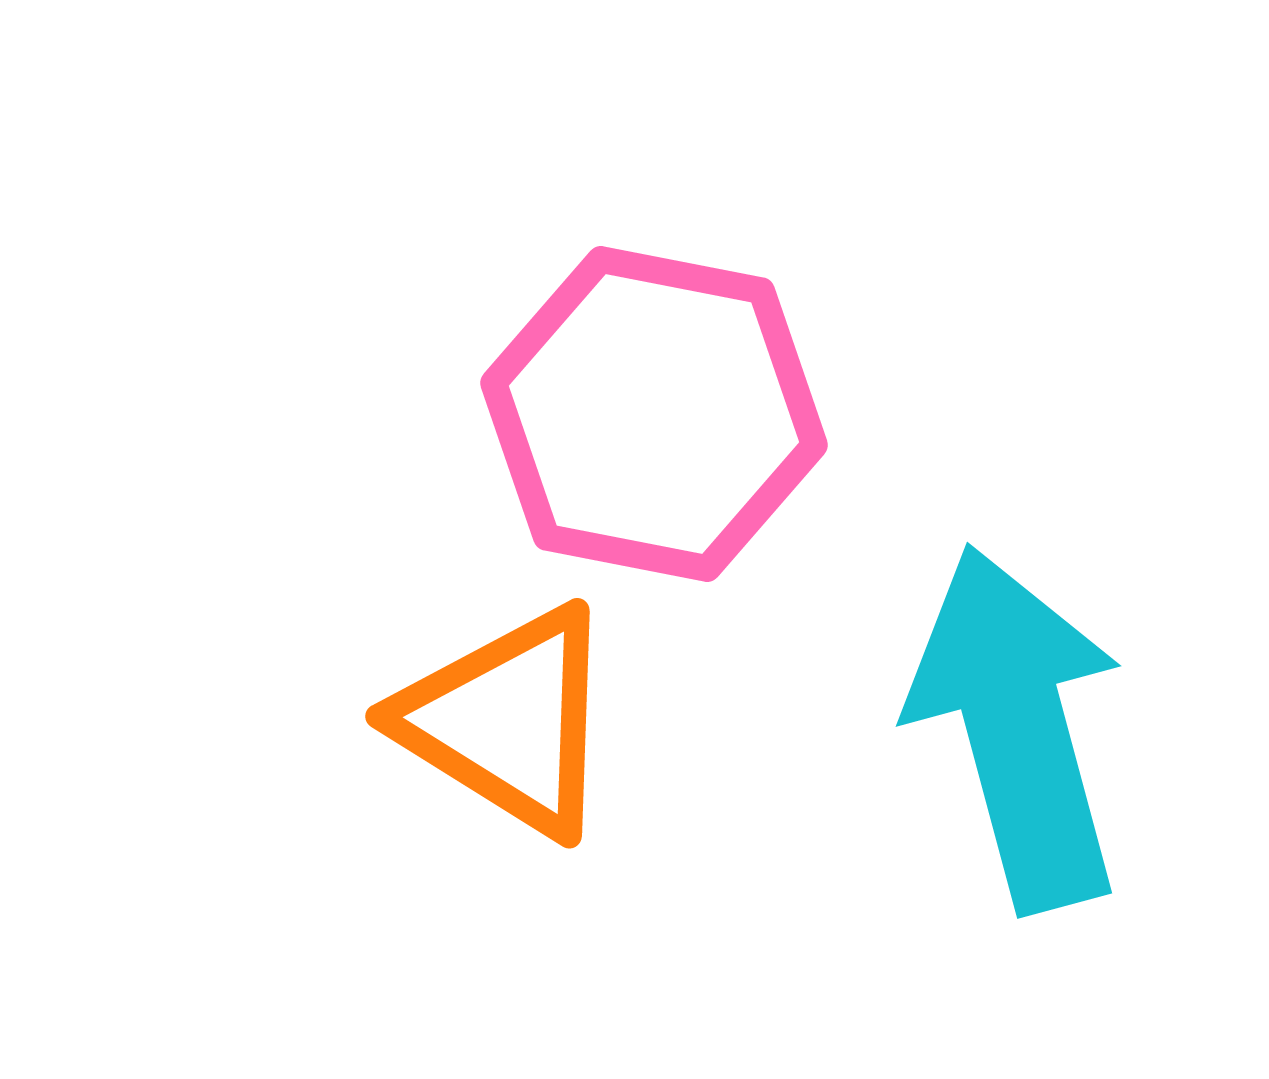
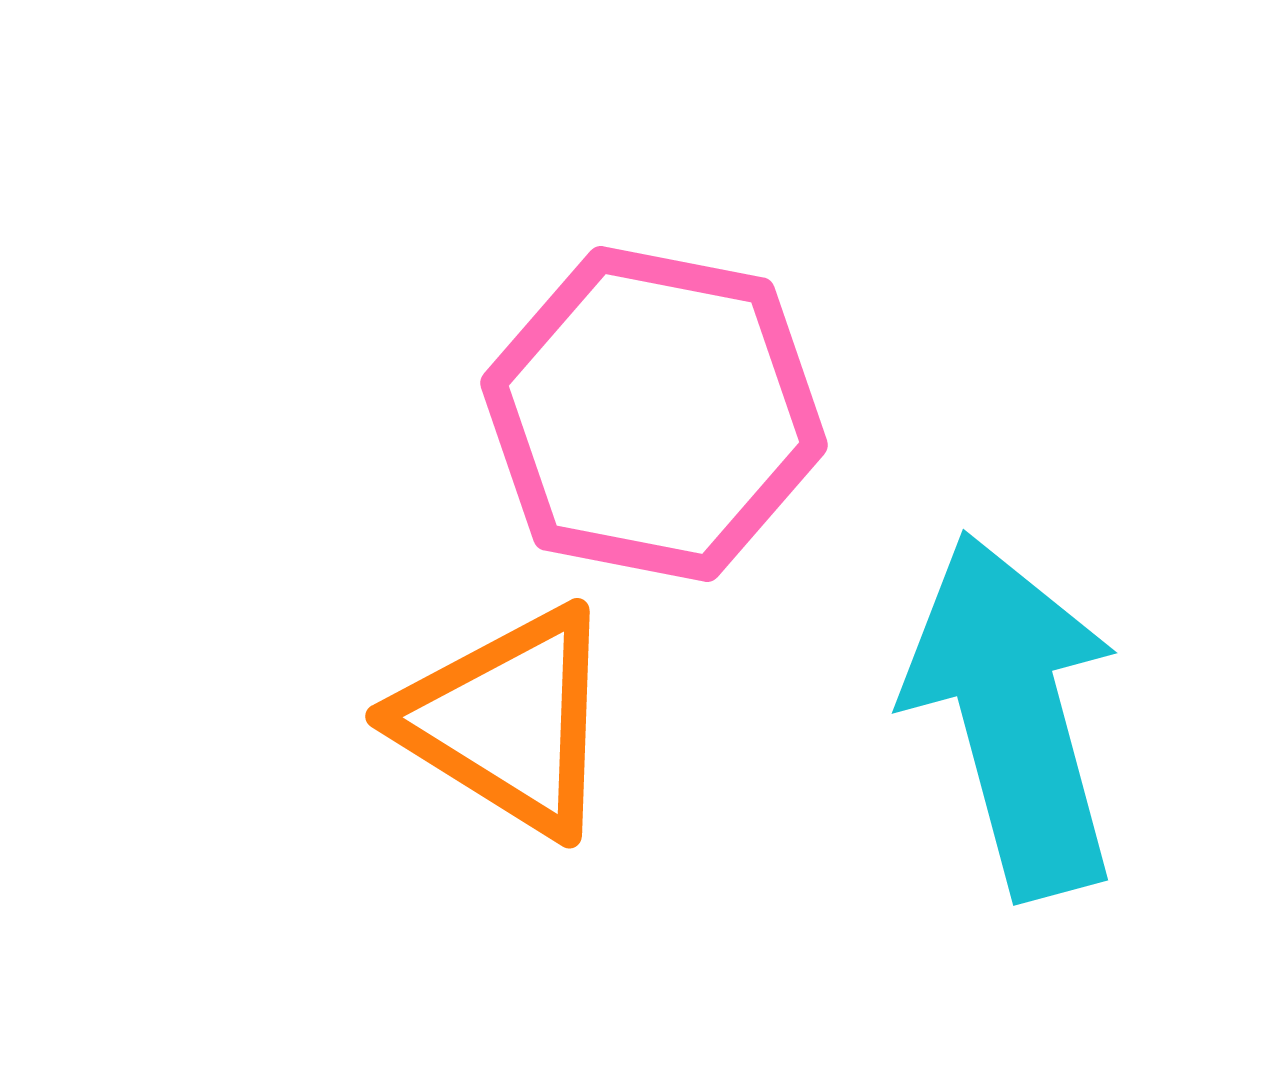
cyan arrow: moved 4 px left, 13 px up
